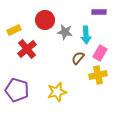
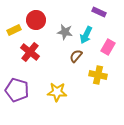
purple rectangle: rotated 24 degrees clockwise
red circle: moved 9 px left
cyan arrow: rotated 30 degrees clockwise
red cross: moved 3 px right, 3 px down; rotated 12 degrees counterclockwise
pink rectangle: moved 8 px right, 6 px up
brown semicircle: moved 2 px left, 2 px up
yellow cross: rotated 24 degrees clockwise
yellow star: rotated 18 degrees clockwise
